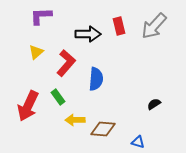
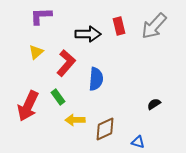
brown diamond: moved 2 px right; rotated 30 degrees counterclockwise
